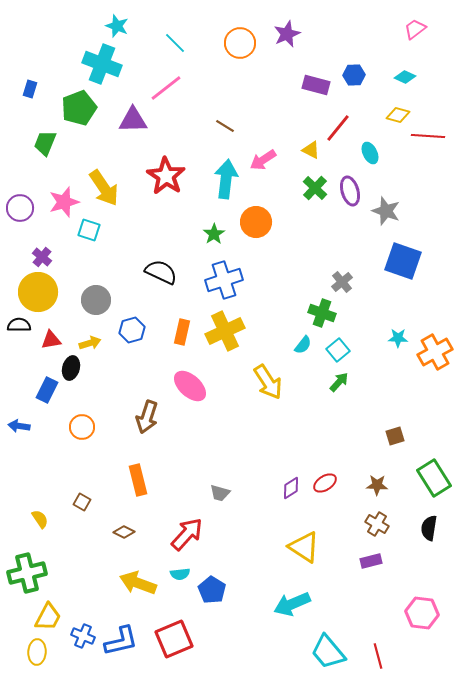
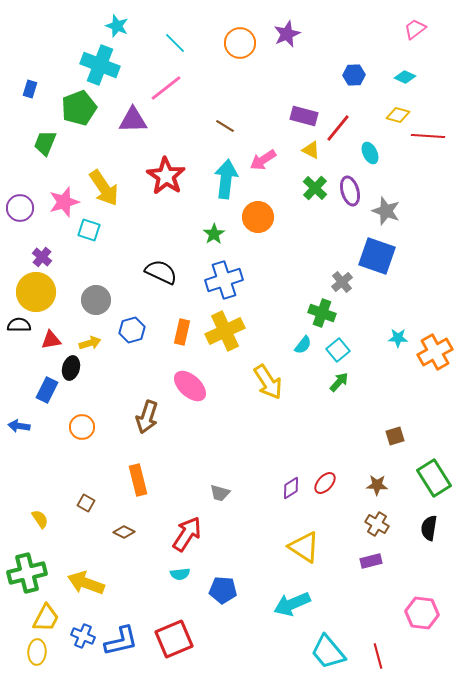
cyan cross at (102, 64): moved 2 px left, 1 px down
purple rectangle at (316, 85): moved 12 px left, 31 px down
orange circle at (256, 222): moved 2 px right, 5 px up
blue square at (403, 261): moved 26 px left, 5 px up
yellow circle at (38, 292): moved 2 px left
red ellipse at (325, 483): rotated 15 degrees counterclockwise
brown square at (82, 502): moved 4 px right, 1 px down
red arrow at (187, 534): rotated 9 degrees counterclockwise
yellow arrow at (138, 583): moved 52 px left
blue pentagon at (212, 590): moved 11 px right; rotated 28 degrees counterclockwise
yellow trapezoid at (48, 617): moved 2 px left, 1 px down
